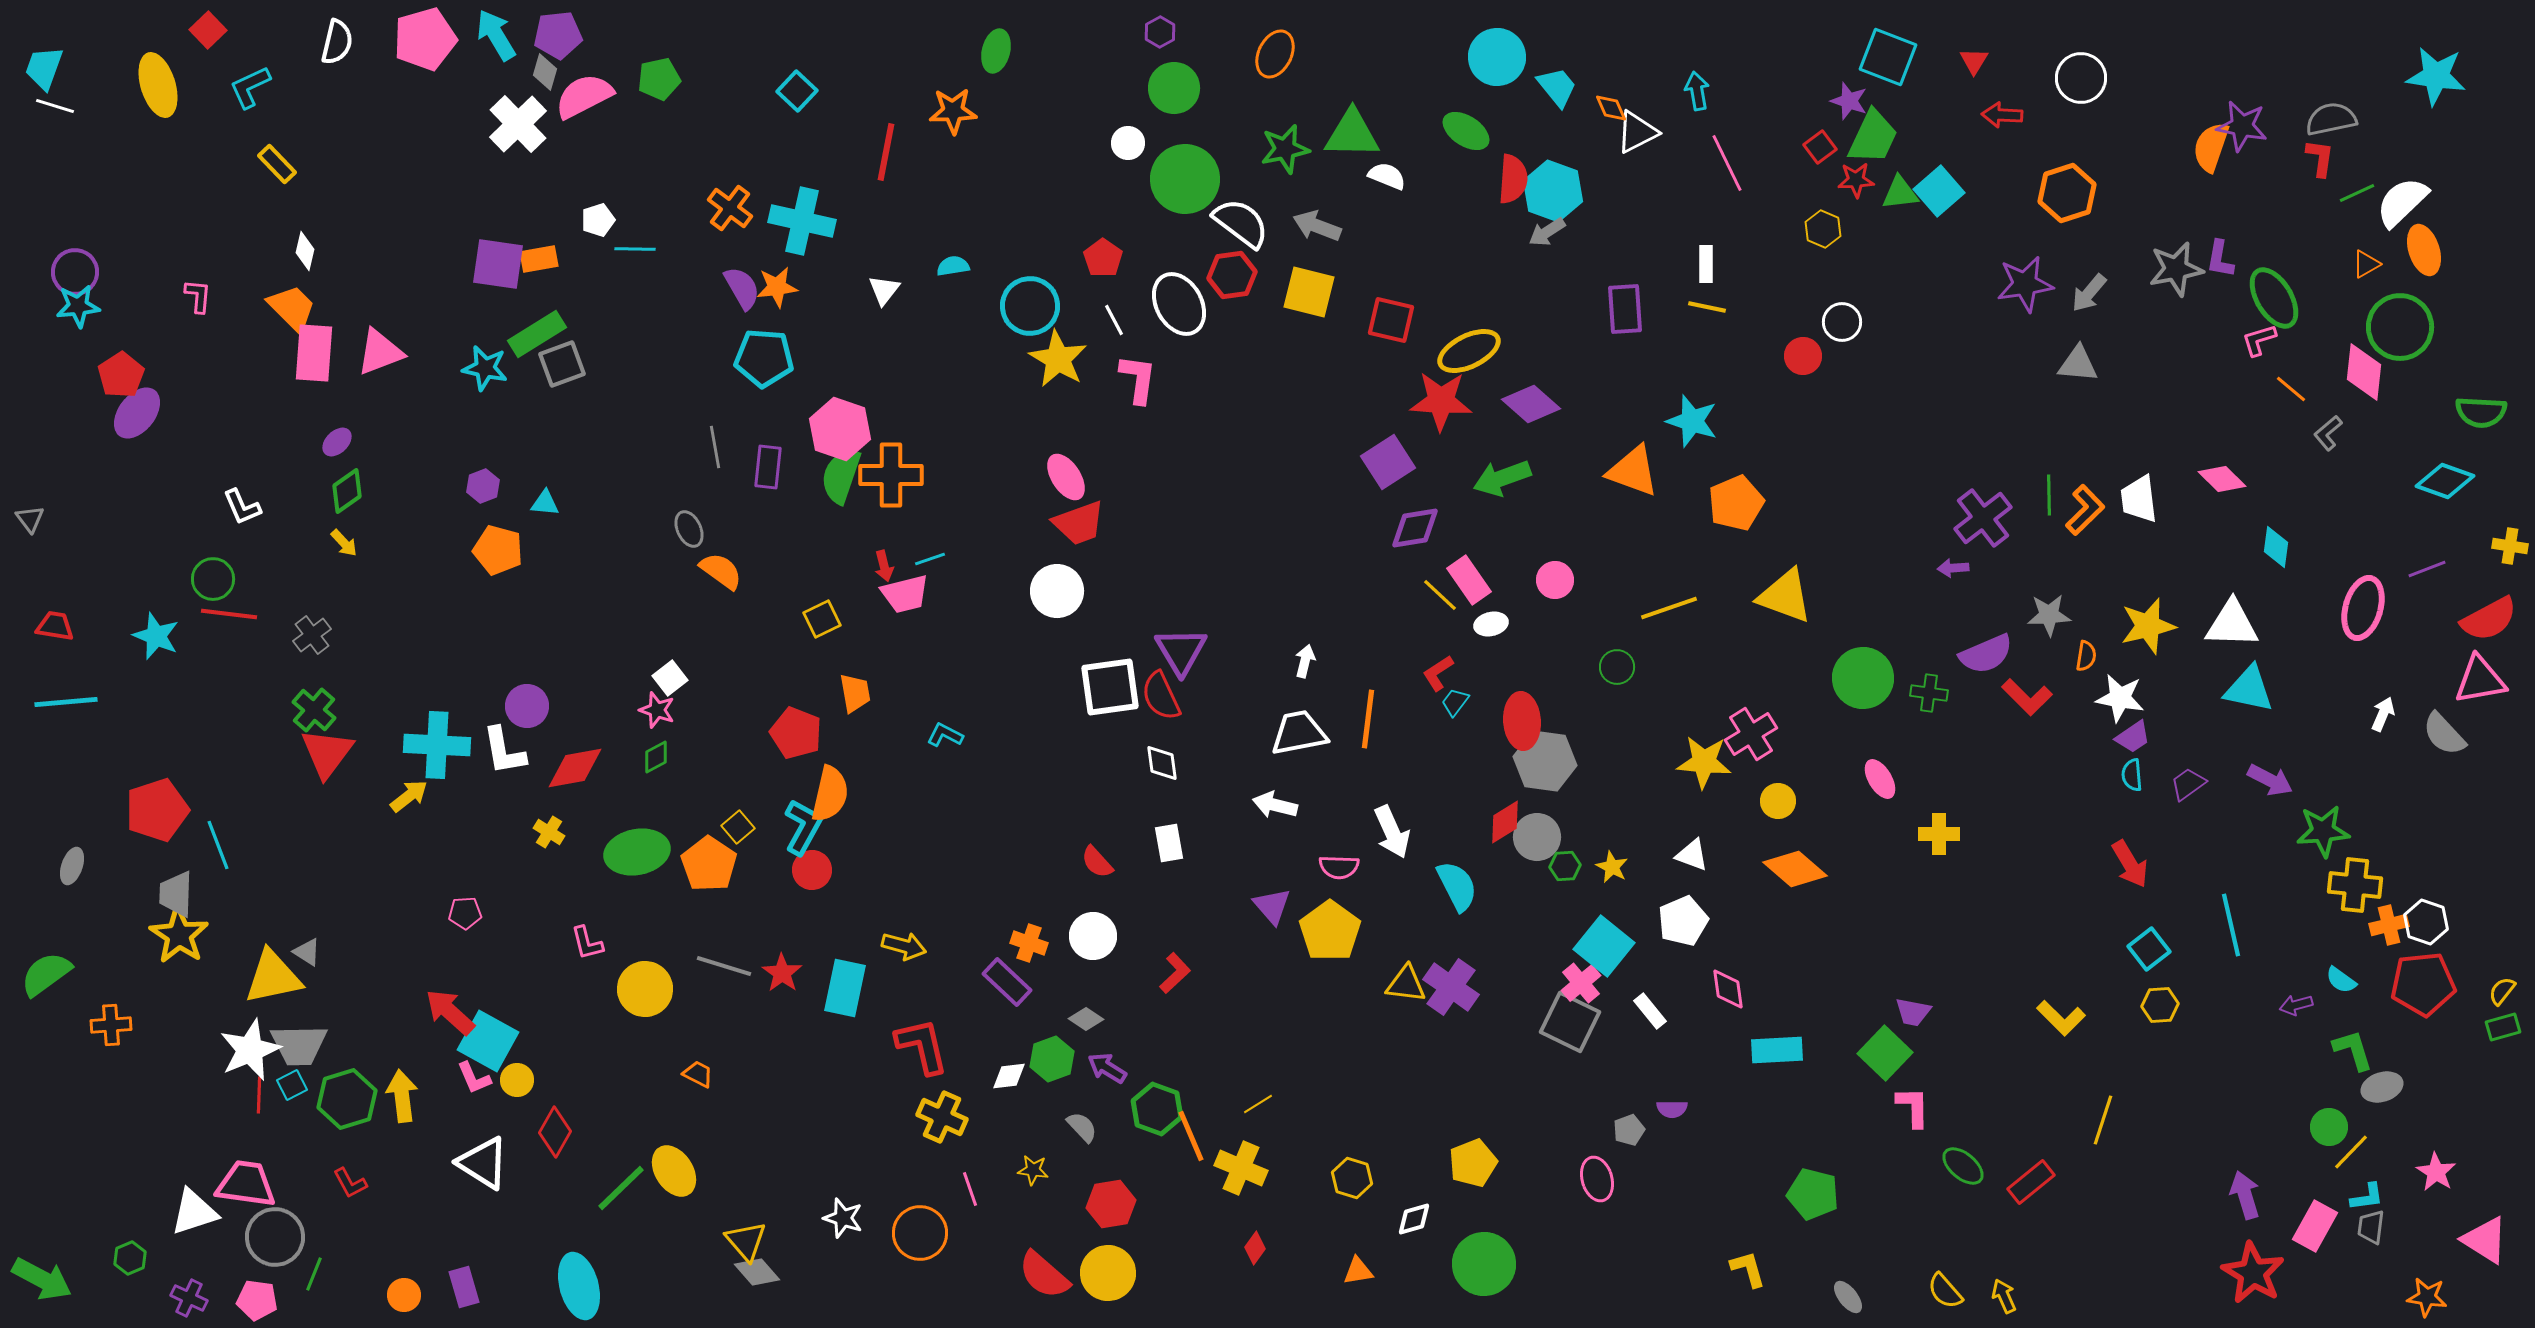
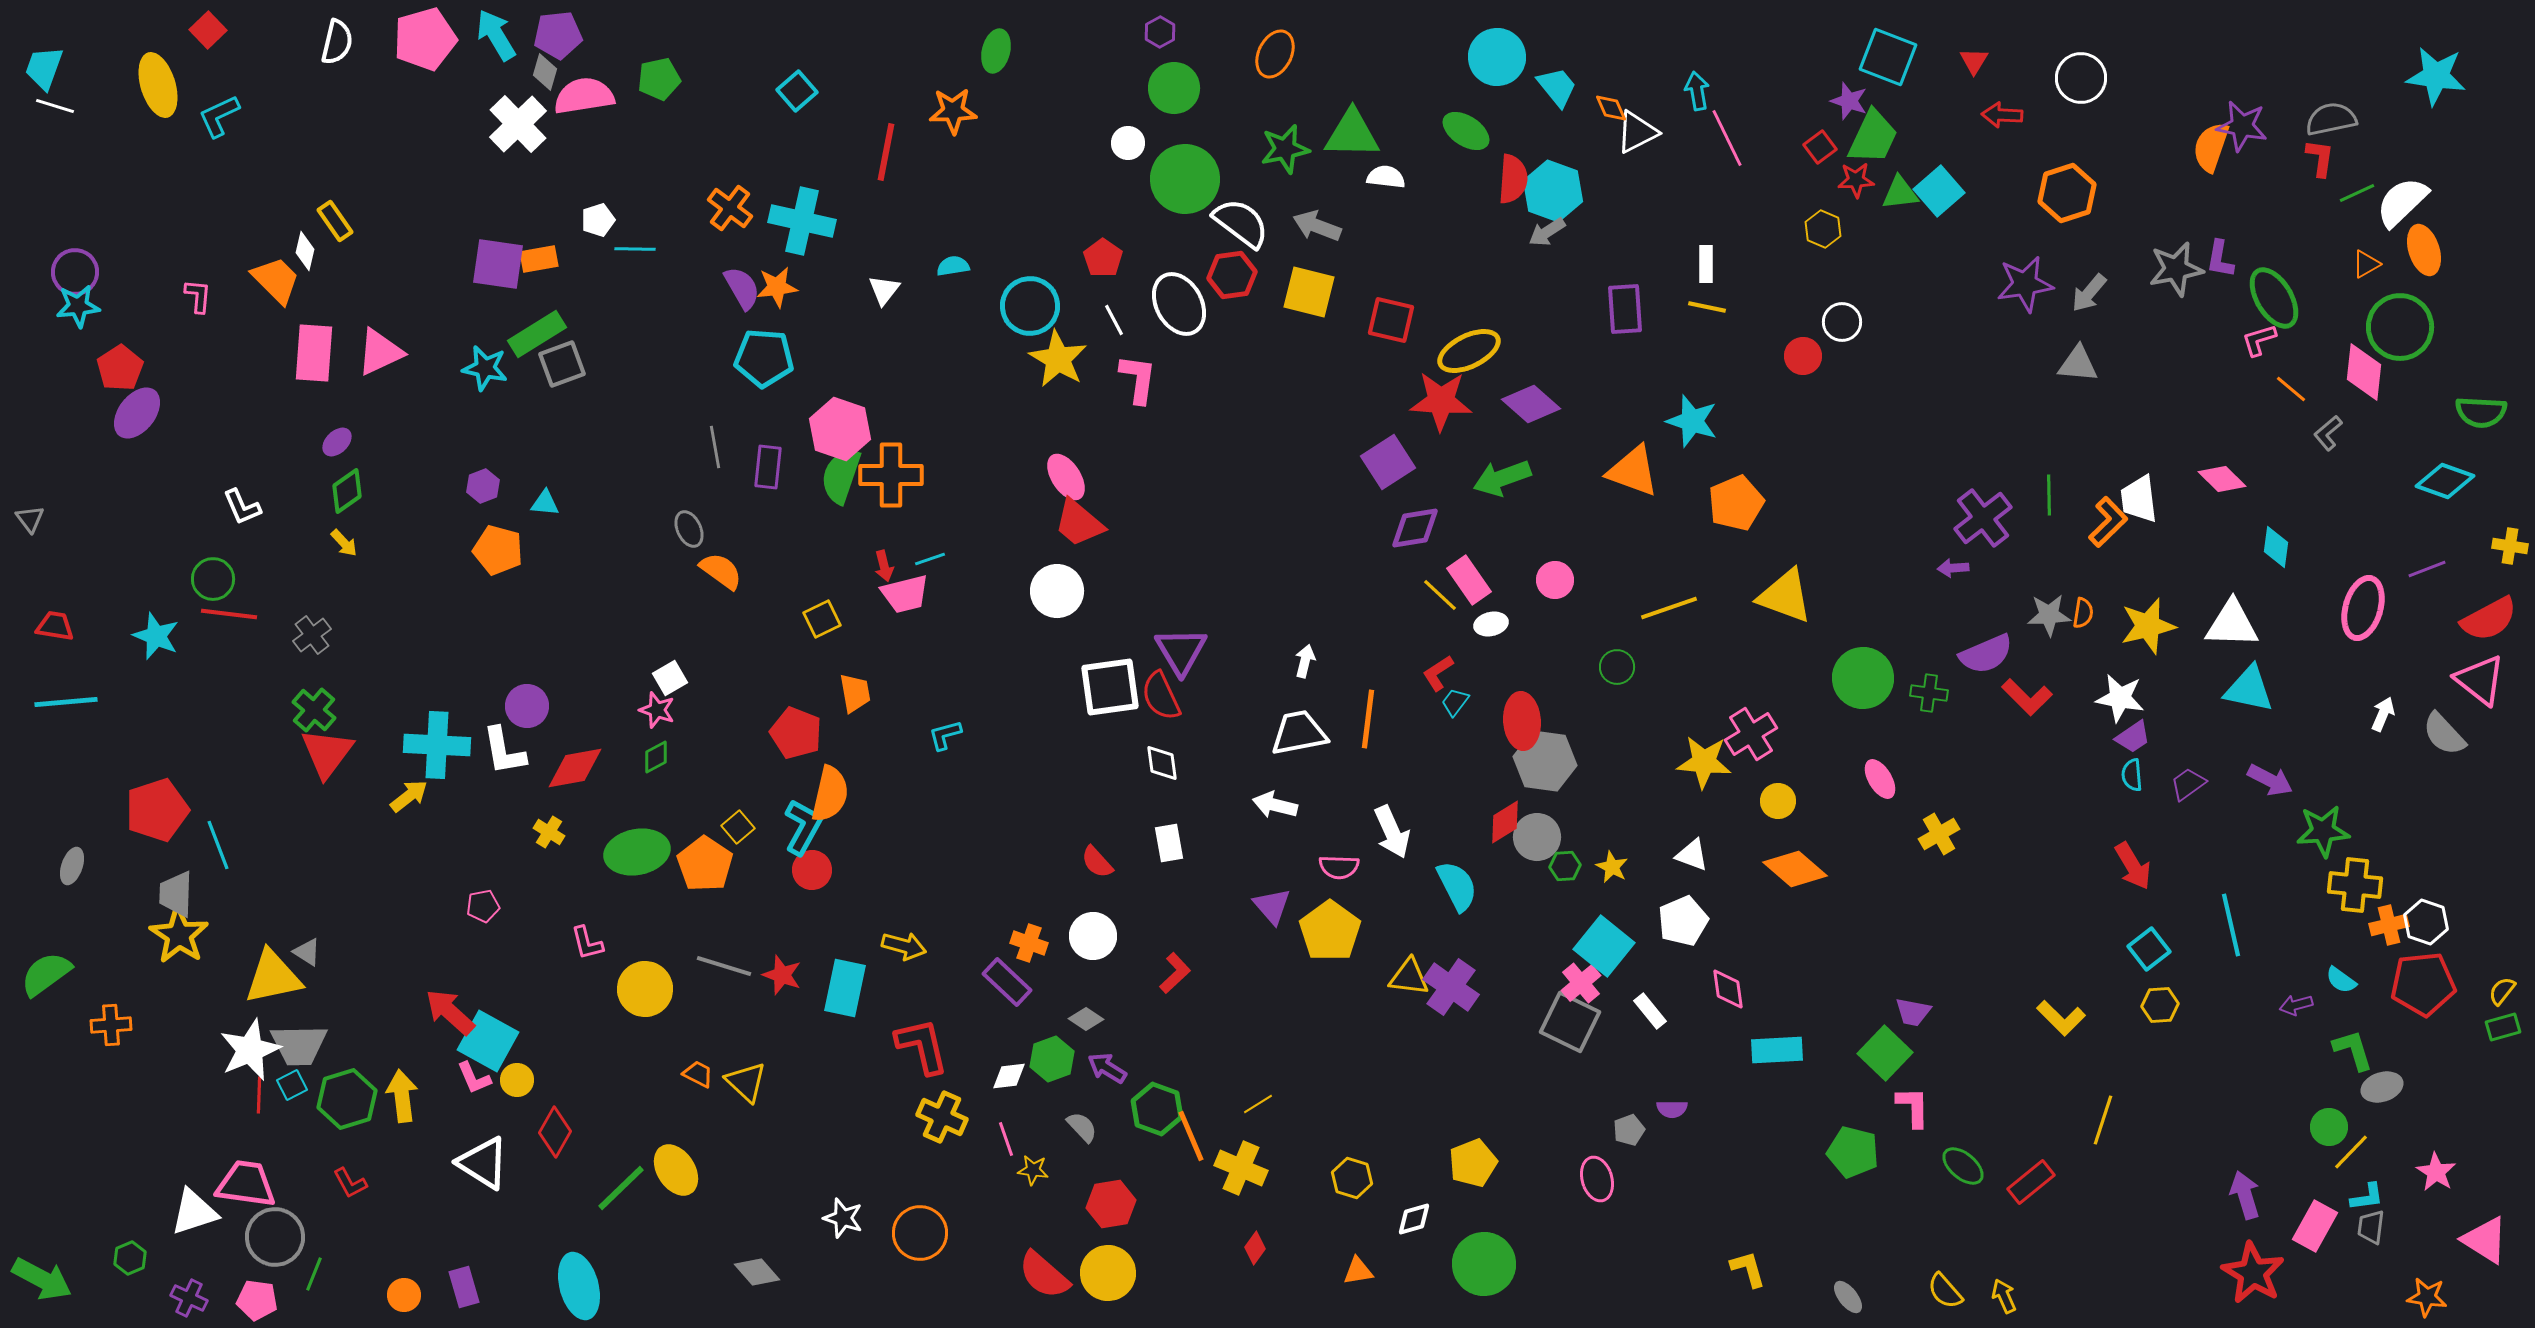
cyan L-shape at (250, 87): moved 31 px left, 29 px down
cyan square at (797, 91): rotated 6 degrees clockwise
pink semicircle at (584, 96): rotated 18 degrees clockwise
pink line at (1727, 163): moved 25 px up
yellow rectangle at (277, 164): moved 58 px right, 57 px down; rotated 9 degrees clockwise
white semicircle at (1387, 176): moved 1 px left, 1 px down; rotated 15 degrees counterclockwise
orange trapezoid at (292, 308): moved 16 px left, 28 px up
pink triangle at (380, 352): rotated 4 degrees counterclockwise
red pentagon at (121, 375): moved 1 px left, 7 px up
orange L-shape at (2085, 510): moved 23 px right, 12 px down
red trapezoid at (1079, 523): rotated 60 degrees clockwise
orange semicircle at (2086, 656): moved 3 px left, 43 px up
white square at (670, 678): rotated 8 degrees clockwise
pink triangle at (2480, 680): rotated 48 degrees clockwise
cyan L-shape at (945, 735): rotated 42 degrees counterclockwise
yellow cross at (1939, 834): rotated 30 degrees counterclockwise
orange pentagon at (709, 864): moved 4 px left
red arrow at (2130, 864): moved 3 px right, 2 px down
pink pentagon at (465, 913): moved 18 px right, 7 px up; rotated 8 degrees counterclockwise
red star at (782, 973): moved 2 px down; rotated 15 degrees counterclockwise
yellow triangle at (1406, 984): moved 3 px right, 7 px up
yellow ellipse at (674, 1171): moved 2 px right, 1 px up
pink line at (970, 1189): moved 36 px right, 50 px up
green pentagon at (1813, 1194): moved 40 px right, 42 px up
yellow triangle at (746, 1241): moved 159 px up; rotated 6 degrees counterclockwise
